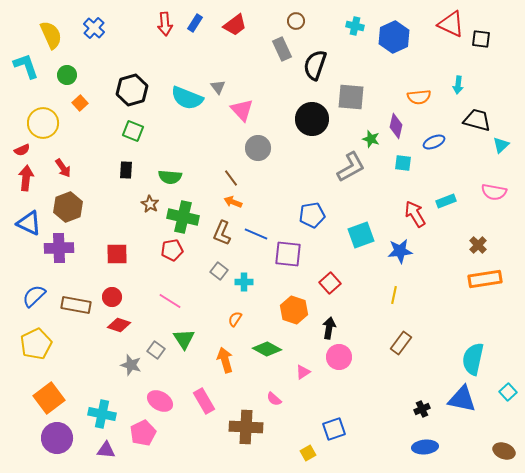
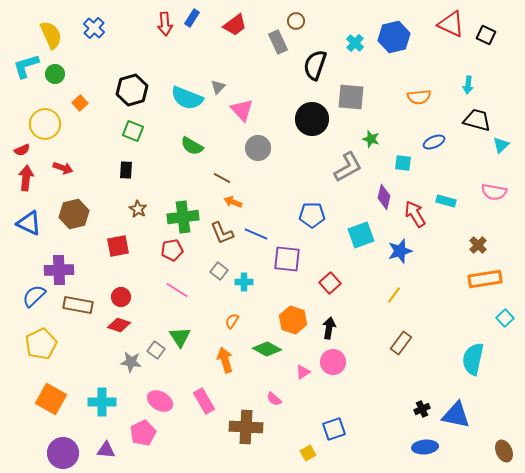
blue rectangle at (195, 23): moved 3 px left, 5 px up
cyan cross at (355, 26): moved 17 px down; rotated 30 degrees clockwise
blue hexagon at (394, 37): rotated 12 degrees clockwise
black square at (481, 39): moved 5 px right, 4 px up; rotated 18 degrees clockwise
gray rectangle at (282, 49): moved 4 px left, 7 px up
cyan L-shape at (26, 66): rotated 88 degrees counterclockwise
green circle at (67, 75): moved 12 px left, 1 px up
cyan arrow at (458, 85): moved 10 px right
gray triangle at (218, 87): rotated 21 degrees clockwise
yellow circle at (43, 123): moved 2 px right, 1 px down
purple diamond at (396, 126): moved 12 px left, 71 px down
gray L-shape at (351, 167): moved 3 px left
red arrow at (63, 168): rotated 36 degrees counterclockwise
green semicircle at (170, 177): moved 22 px right, 31 px up; rotated 25 degrees clockwise
brown line at (231, 178): moved 9 px left; rotated 24 degrees counterclockwise
cyan rectangle at (446, 201): rotated 36 degrees clockwise
brown star at (150, 204): moved 12 px left, 5 px down
brown hexagon at (68, 207): moved 6 px right, 7 px down; rotated 8 degrees clockwise
blue pentagon at (312, 215): rotated 10 degrees clockwise
green cross at (183, 217): rotated 20 degrees counterclockwise
brown L-shape at (222, 233): rotated 45 degrees counterclockwise
purple cross at (59, 248): moved 22 px down
blue star at (400, 251): rotated 10 degrees counterclockwise
red square at (117, 254): moved 1 px right, 8 px up; rotated 10 degrees counterclockwise
purple square at (288, 254): moved 1 px left, 5 px down
yellow line at (394, 295): rotated 24 degrees clockwise
red circle at (112, 297): moved 9 px right
pink line at (170, 301): moved 7 px right, 11 px up
brown rectangle at (76, 305): moved 2 px right
orange hexagon at (294, 310): moved 1 px left, 10 px down
orange semicircle at (235, 319): moved 3 px left, 2 px down
green triangle at (184, 339): moved 4 px left, 2 px up
yellow pentagon at (36, 344): moved 5 px right
pink circle at (339, 357): moved 6 px left, 5 px down
gray star at (131, 365): moved 3 px up; rotated 10 degrees counterclockwise
cyan square at (508, 392): moved 3 px left, 74 px up
orange square at (49, 398): moved 2 px right, 1 px down; rotated 24 degrees counterclockwise
blue triangle at (462, 399): moved 6 px left, 16 px down
cyan cross at (102, 414): moved 12 px up; rotated 12 degrees counterclockwise
purple circle at (57, 438): moved 6 px right, 15 px down
brown ellipse at (504, 451): rotated 45 degrees clockwise
